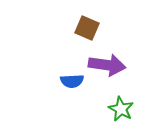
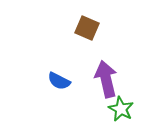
purple arrow: moved 1 px left, 14 px down; rotated 111 degrees counterclockwise
blue semicircle: moved 13 px left; rotated 30 degrees clockwise
